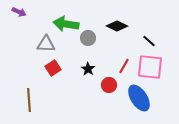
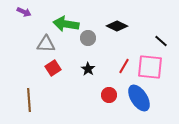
purple arrow: moved 5 px right
black line: moved 12 px right
red circle: moved 10 px down
